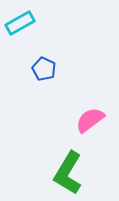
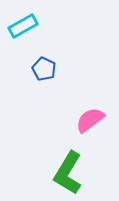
cyan rectangle: moved 3 px right, 3 px down
